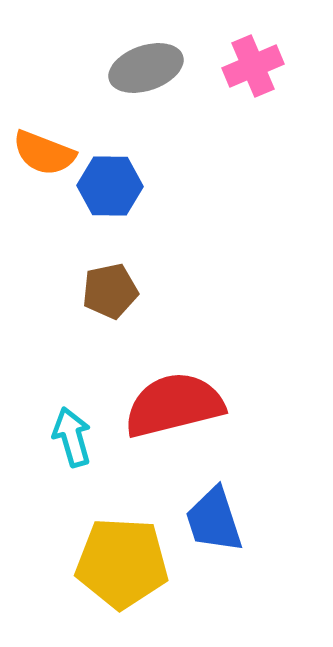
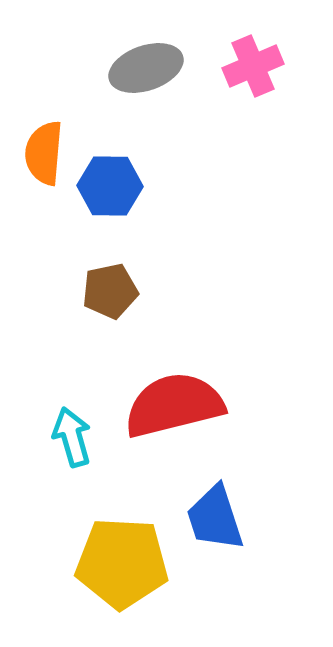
orange semicircle: rotated 74 degrees clockwise
blue trapezoid: moved 1 px right, 2 px up
